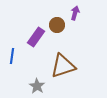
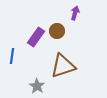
brown circle: moved 6 px down
